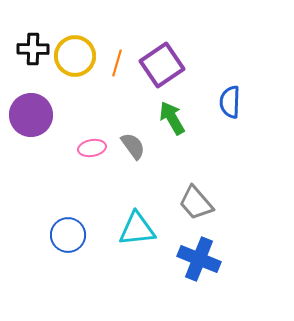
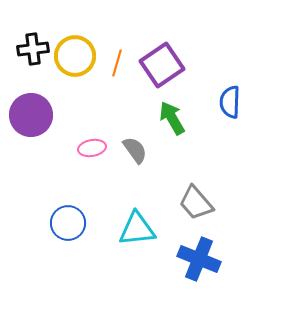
black cross: rotated 8 degrees counterclockwise
gray semicircle: moved 2 px right, 4 px down
blue circle: moved 12 px up
